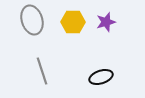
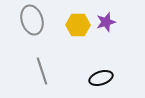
yellow hexagon: moved 5 px right, 3 px down
black ellipse: moved 1 px down
